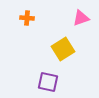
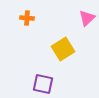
pink triangle: moved 6 px right; rotated 24 degrees counterclockwise
purple square: moved 5 px left, 2 px down
